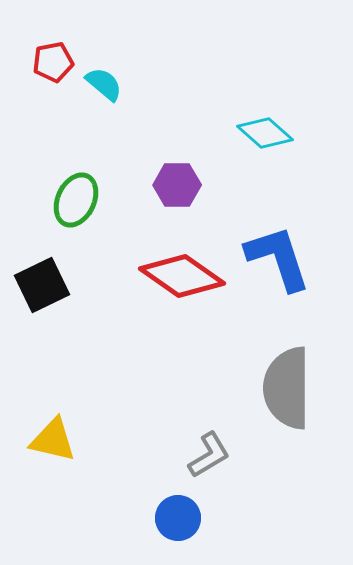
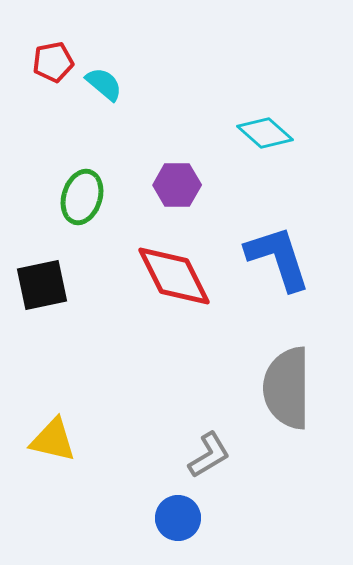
green ellipse: moved 6 px right, 3 px up; rotated 8 degrees counterclockwise
red diamond: moved 8 px left; rotated 28 degrees clockwise
black square: rotated 14 degrees clockwise
